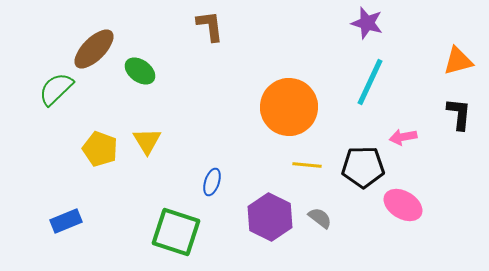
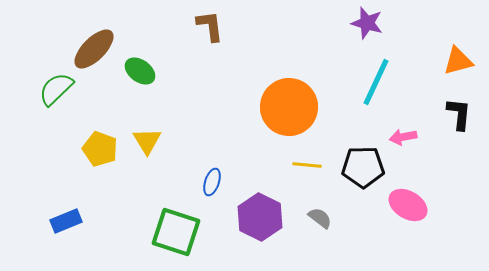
cyan line: moved 6 px right
pink ellipse: moved 5 px right
purple hexagon: moved 10 px left
